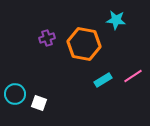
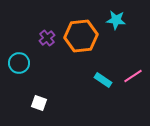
purple cross: rotated 21 degrees counterclockwise
orange hexagon: moved 3 px left, 8 px up; rotated 16 degrees counterclockwise
cyan rectangle: rotated 66 degrees clockwise
cyan circle: moved 4 px right, 31 px up
